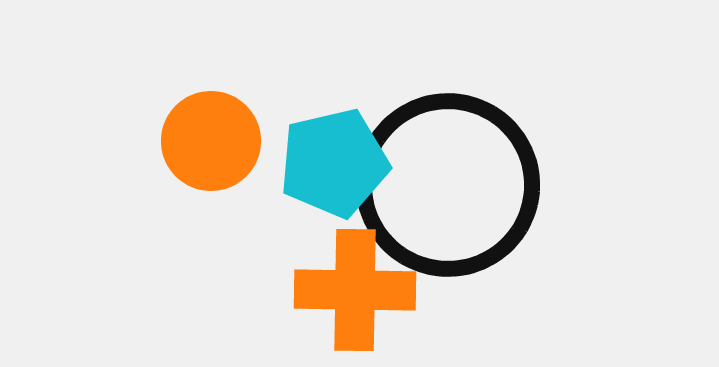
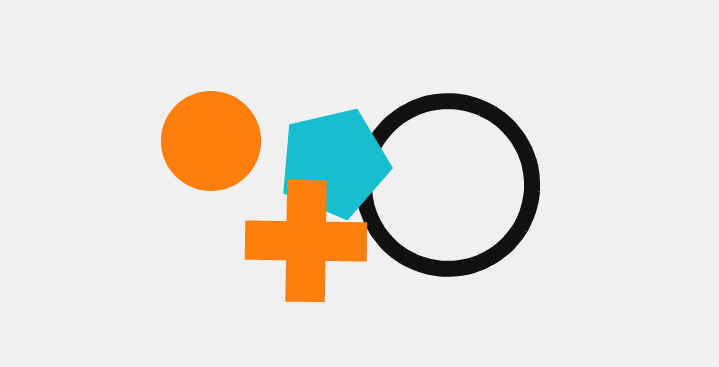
orange cross: moved 49 px left, 49 px up
